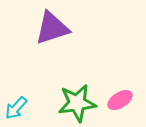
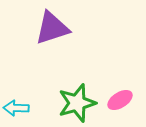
green star: rotated 9 degrees counterclockwise
cyan arrow: rotated 50 degrees clockwise
